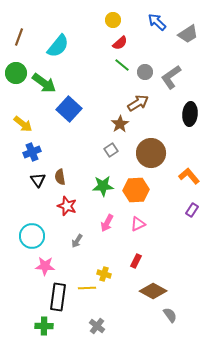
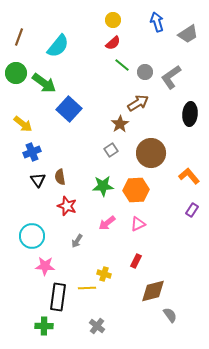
blue arrow: rotated 30 degrees clockwise
red semicircle: moved 7 px left
pink arrow: rotated 24 degrees clockwise
brown diamond: rotated 44 degrees counterclockwise
